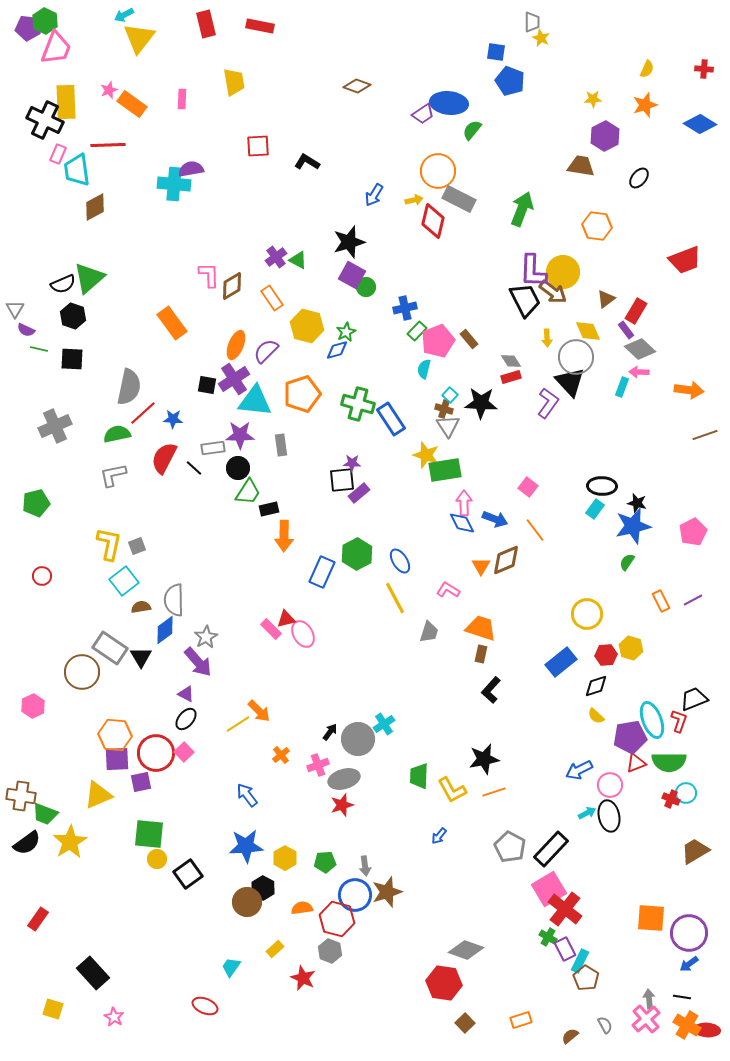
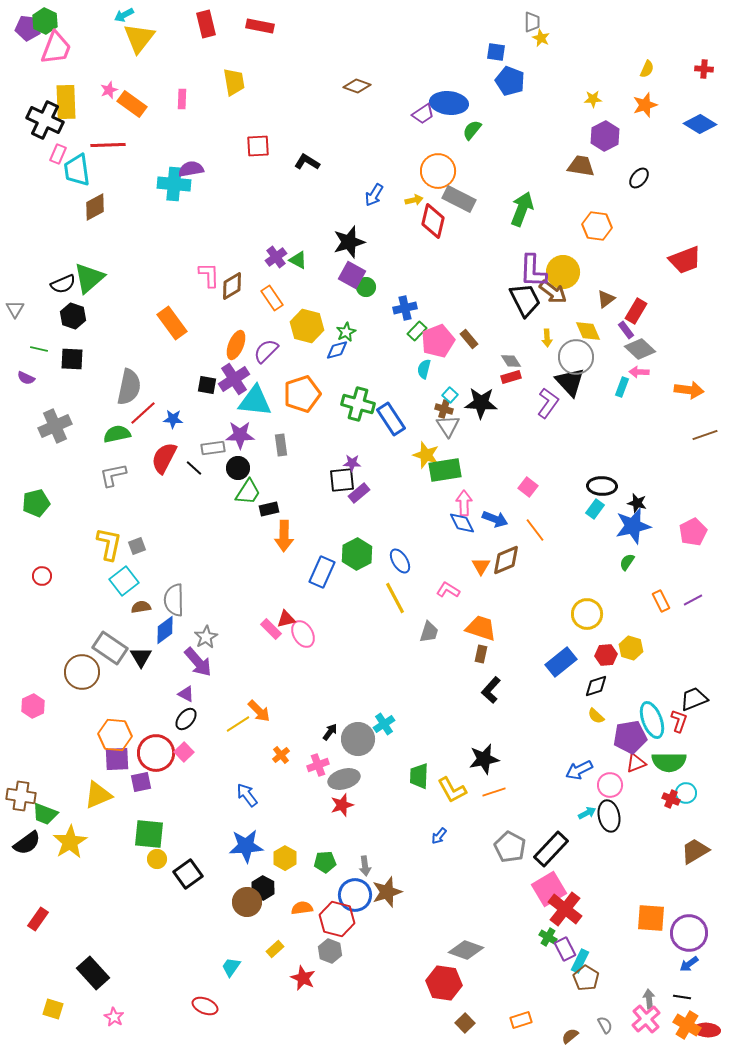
purple semicircle at (26, 330): moved 48 px down
